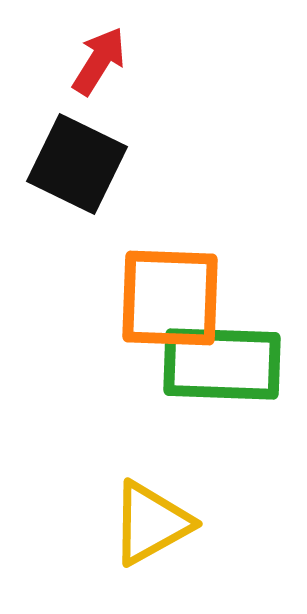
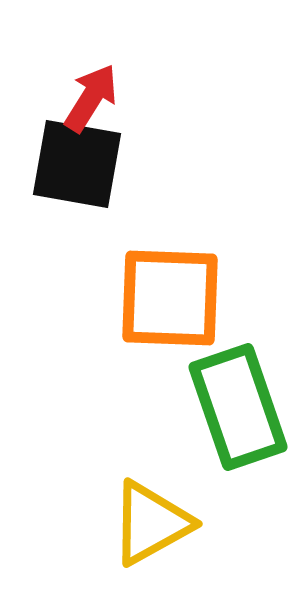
red arrow: moved 8 px left, 37 px down
black square: rotated 16 degrees counterclockwise
green rectangle: moved 16 px right, 43 px down; rotated 69 degrees clockwise
